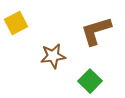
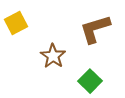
brown L-shape: moved 1 px left, 2 px up
brown star: rotated 30 degrees counterclockwise
